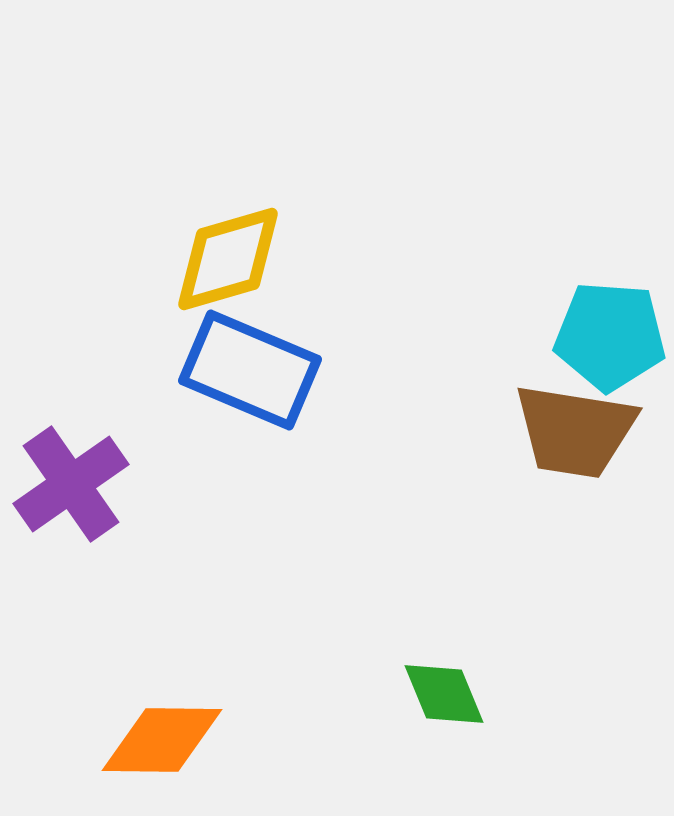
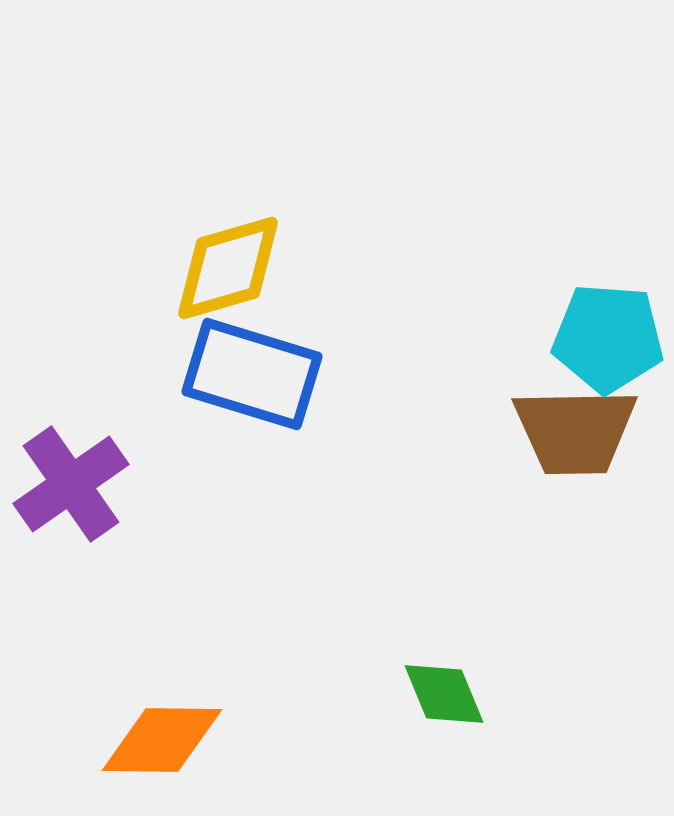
yellow diamond: moved 9 px down
cyan pentagon: moved 2 px left, 2 px down
blue rectangle: moved 2 px right, 4 px down; rotated 6 degrees counterclockwise
brown trapezoid: rotated 10 degrees counterclockwise
